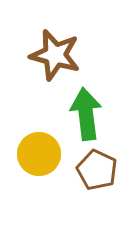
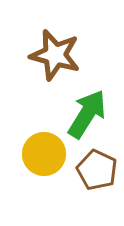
green arrow: moved 1 px right; rotated 39 degrees clockwise
yellow circle: moved 5 px right
